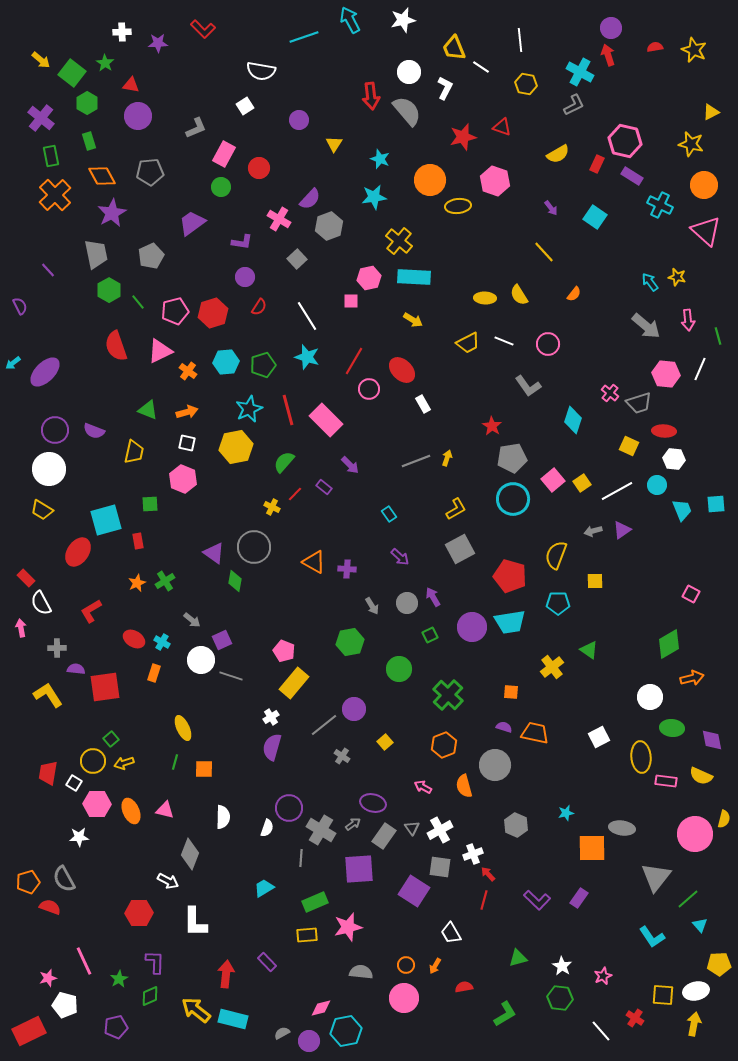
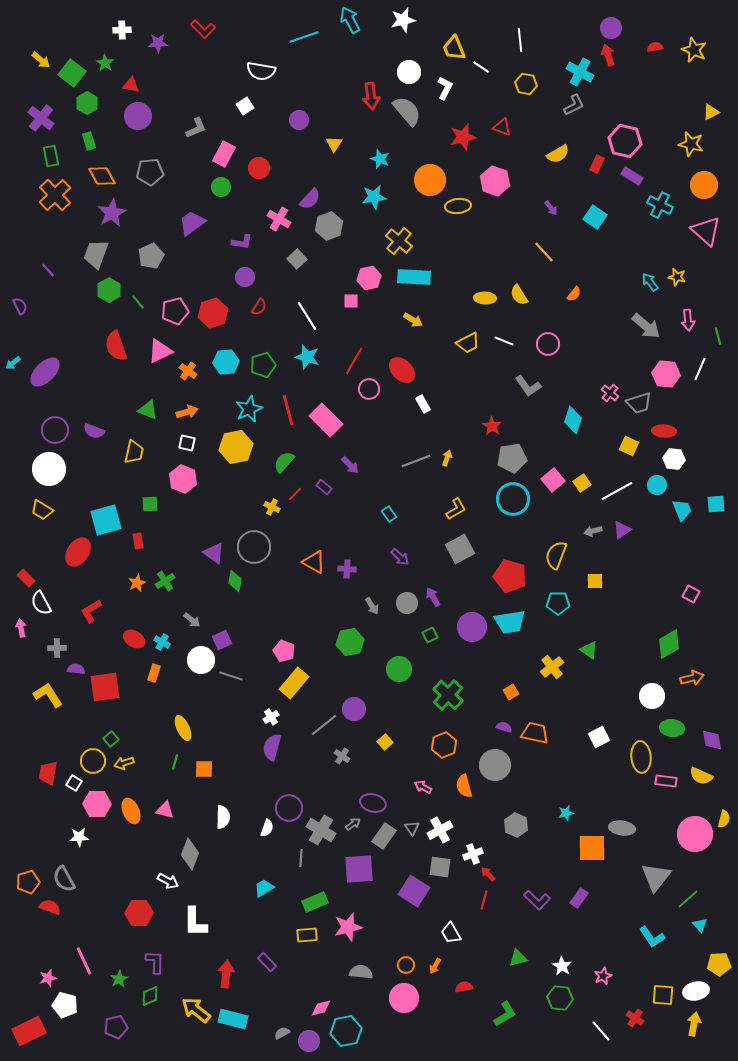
white cross at (122, 32): moved 2 px up
gray trapezoid at (96, 254): rotated 148 degrees counterclockwise
orange square at (511, 692): rotated 35 degrees counterclockwise
white circle at (650, 697): moved 2 px right, 1 px up
